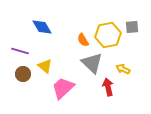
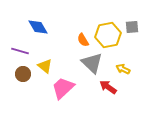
blue diamond: moved 4 px left
red arrow: rotated 42 degrees counterclockwise
